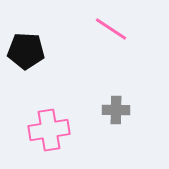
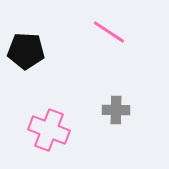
pink line: moved 2 px left, 3 px down
pink cross: rotated 30 degrees clockwise
